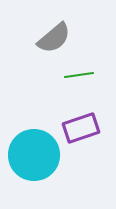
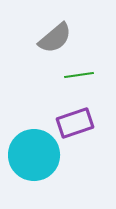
gray semicircle: moved 1 px right
purple rectangle: moved 6 px left, 5 px up
